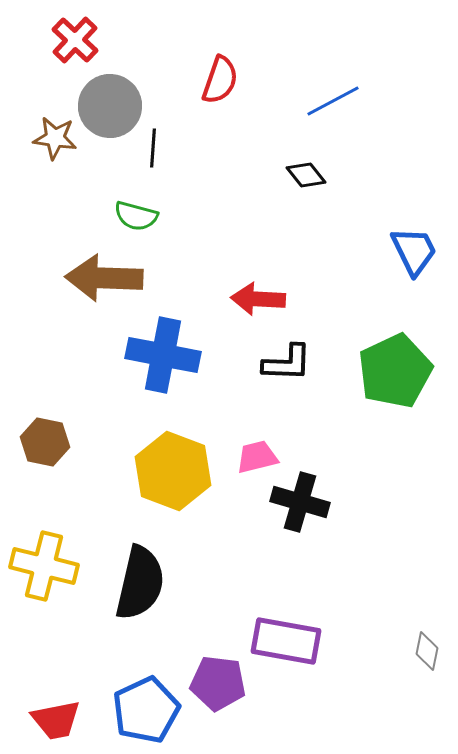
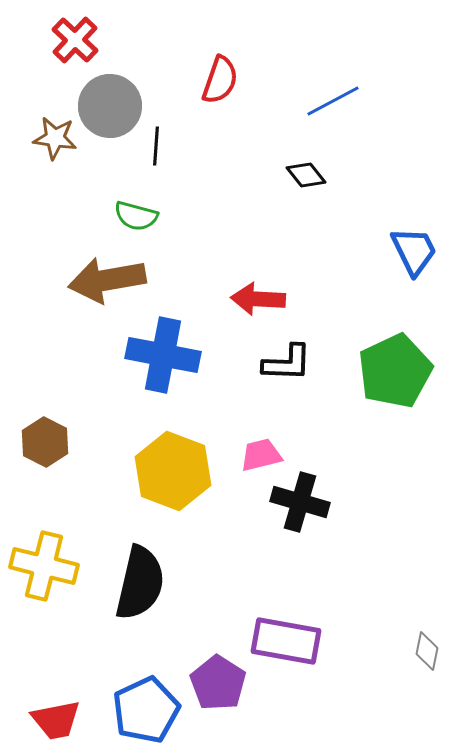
black line: moved 3 px right, 2 px up
brown arrow: moved 3 px right, 2 px down; rotated 12 degrees counterclockwise
brown hexagon: rotated 15 degrees clockwise
pink trapezoid: moved 4 px right, 2 px up
purple pentagon: rotated 26 degrees clockwise
